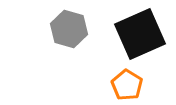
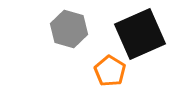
orange pentagon: moved 17 px left, 14 px up
